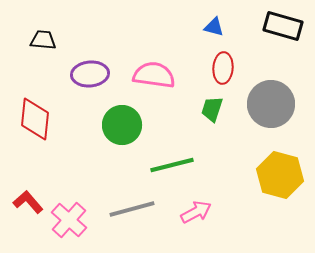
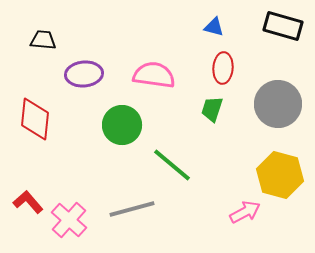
purple ellipse: moved 6 px left
gray circle: moved 7 px right
green line: rotated 54 degrees clockwise
pink arrow: moved 49 px right
